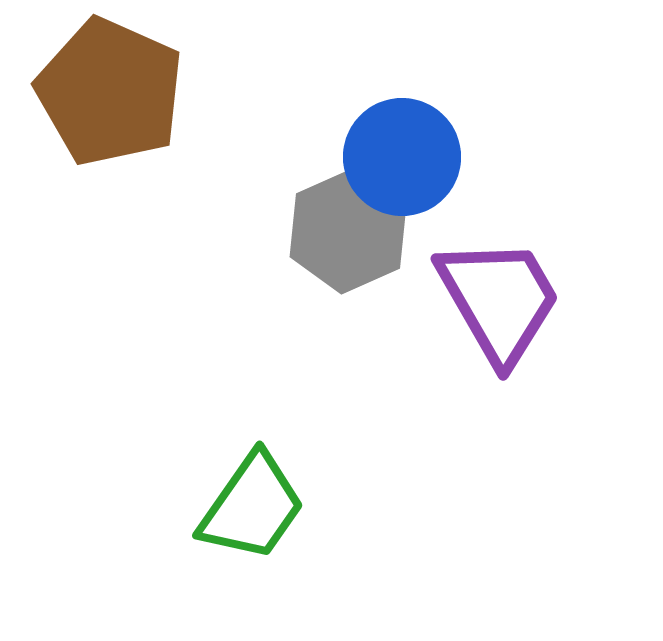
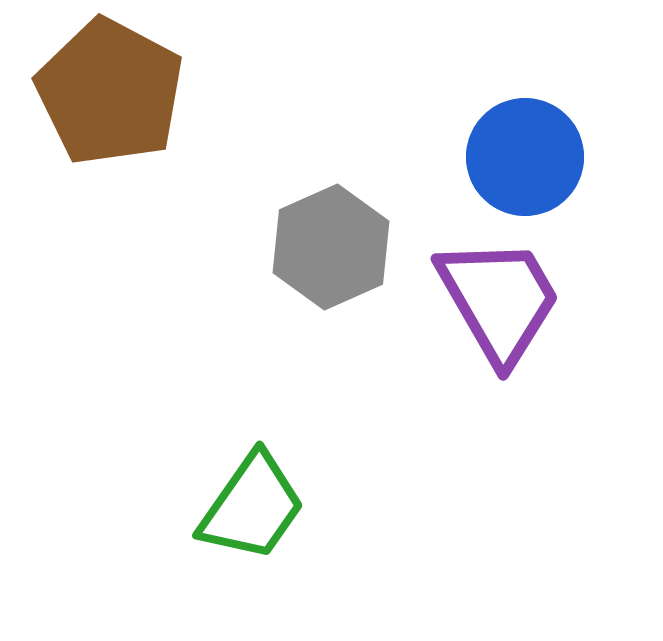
brown pentagon: rotated 4 degrees clockwise
blue circle: moved 123 px right
gray hexagon: moved 17 px left, 16 px down
